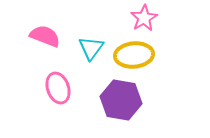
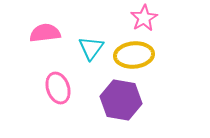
pink semicircle: moved 3 px up; rotated 28 degrees counterclockwise
